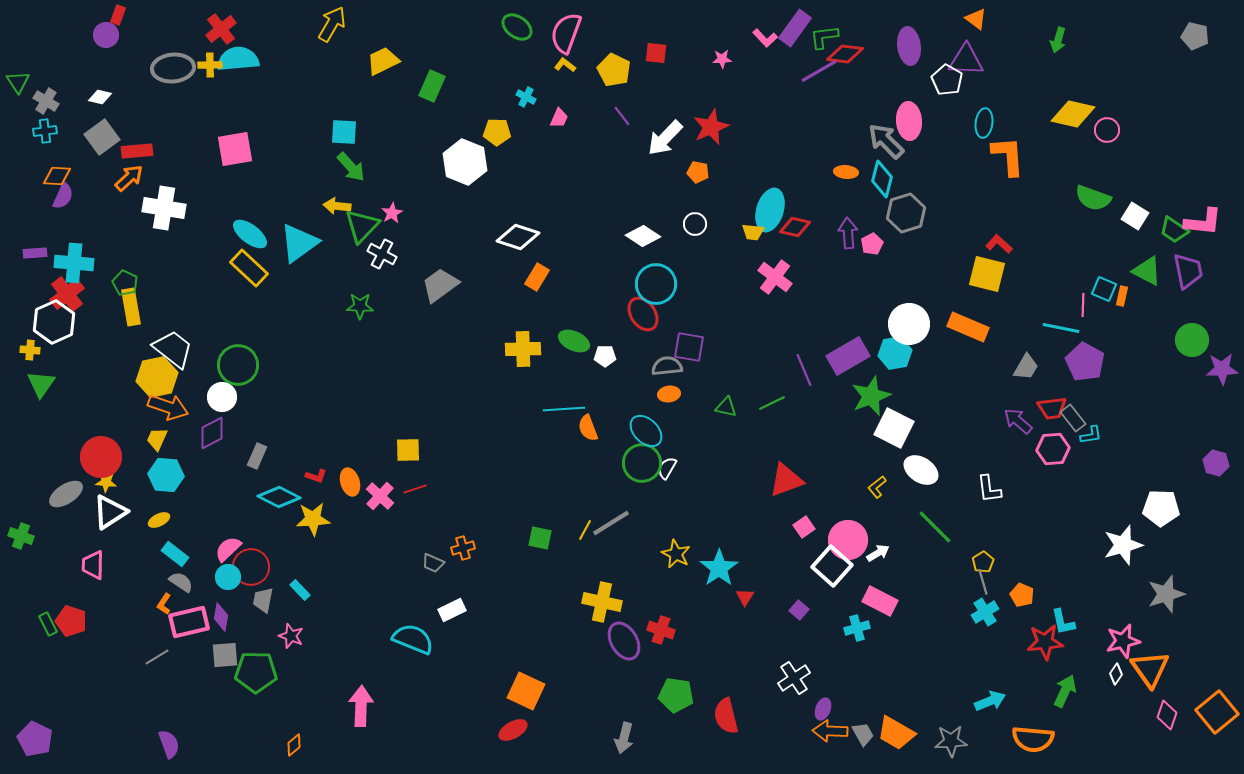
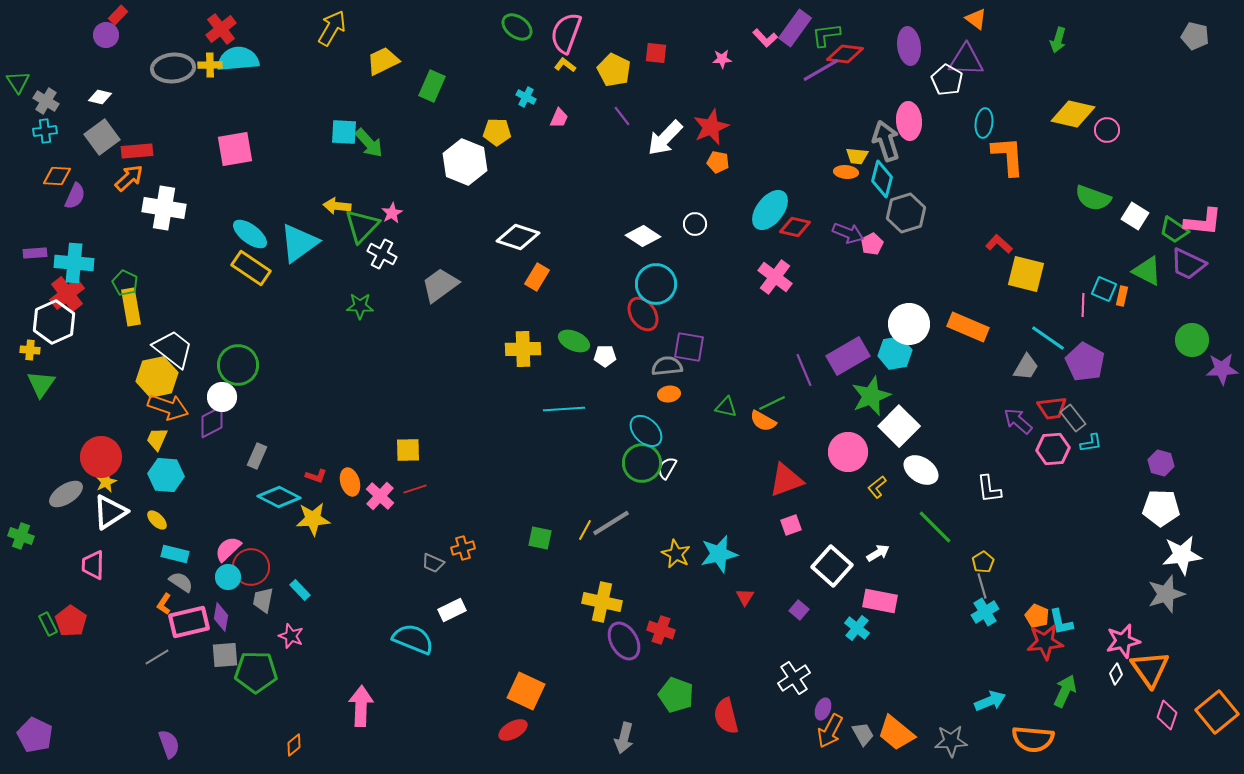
red rectangle at (118, 15): rotated 24 degrees clockwise
yellow arrow at (332, 24): moved 4 px down
green L-shape at (824, 37): moved 2 px right, 2 px up
purple line at (819, 71): moved 2 px right, 1 px up
gray arrow at (886, 141): rotated 27 degrees clockwise
green arrow at (351, 167): moved 18 px right, 24 px up
orange pentagon at (698, 172): moved 20 px right, 10 px up
purple semicircle at (63, 196): moved 12 px right
cyan ellipse at (770, 210): rotated 21 degrees clockwise
yellow trapezoid at (753, 232): moved 104 px right, 76 px up
purple arrow at (848, 233): rotated 116 degrees clockwise
yellow rectangle at (249, 268): moved 2 px right; rotated 9 degrees counterclockwise
purple trapezoid at (1188, 271): moved 7 px up; rotated 126 degrees clockwise
yellow square at (987, 274): moved 39 px right
cyan line at (1061, 328): moved 13 px left, 10 px down; rotated 24 degrees clockwise
orange semicircle at (588, 428): moved 175 px right, 7 px up; rotated 40 degrees counterclockwise
white square at (894, 428): moved 5 px right, 2 px up; rotated 18 degrees clockwise
purple diamond at (212, 433): moved 11 px up
cyan L-shape at (1091, 435): moved 8 px down
purple hexagon at (1216, 463): moved 55 px left
yellow star at (106, 482): rotated 30 degrees counterclockwise
yellow ellipse at (159, 520): moved 2 px left; rotated 70 degrees clockwise
pink square at (804, 527): moved 13 px left, 2 px up; rotated 15 degrees clockwise
pink circle at (848, 540): moved 88 px up
white star at (1123, 545): moved 59 px right, 10 px down; rotated 9 degrees clockwise
cyan rectangle at (175, 554): rotated 24 degrees counterclockwise
cyan star at (719, 568): moved 14 px up; rotated 21 degrees clockwise
gray line at (983, 582): moved 1 px left, 4 px down
orange pentagon at (1022, 595): moved 15 px right, 21 px down
pink rectangle at (880, 601): rotated 16 degrees counterclockwise
red pentagon at (71, 621): rotated 16 degrees clockwise
cyan L-shape at (1063, 622): moved 2 px left
cyan cross at (857, 628): rotated 35 degrees counterclockwise
green pentagon at (676, 695): rotated 12 degrees clockwise
orange arrow at (830, 731): rotated 64 degrees counterclockwise
orange trapezoid at (896, 733): rotated 9 degrees clockwise
purple pentagon at (35, 739): moved 4 px up
